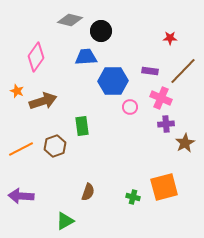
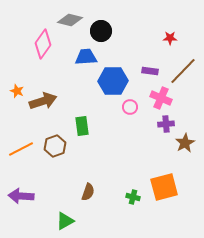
pink diamond: moved 7 px right, 13 px up
